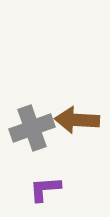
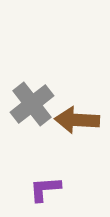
gray cross: moved 24 px up; rotated 18 degrees counterclockwise
